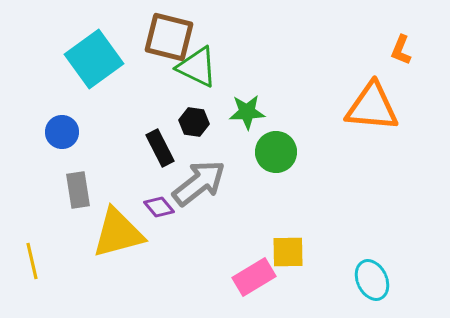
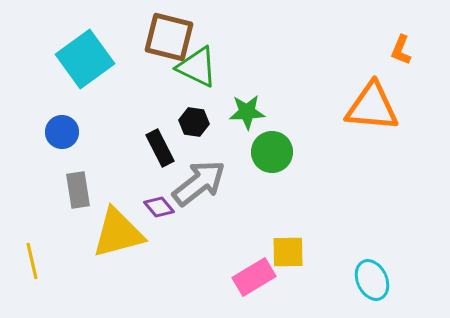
cyan square: moved 9 px left
green circle: moved 4 px left
